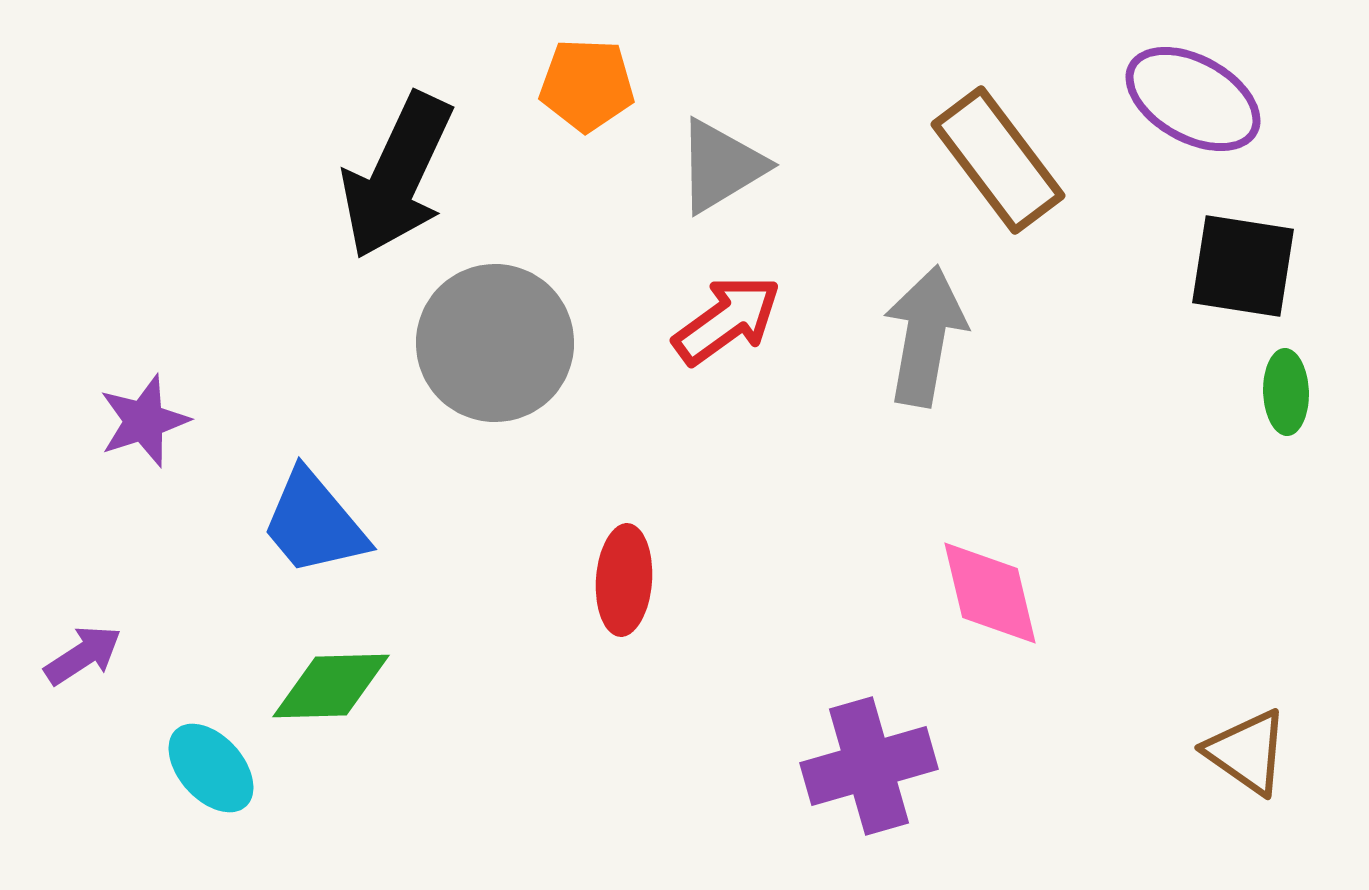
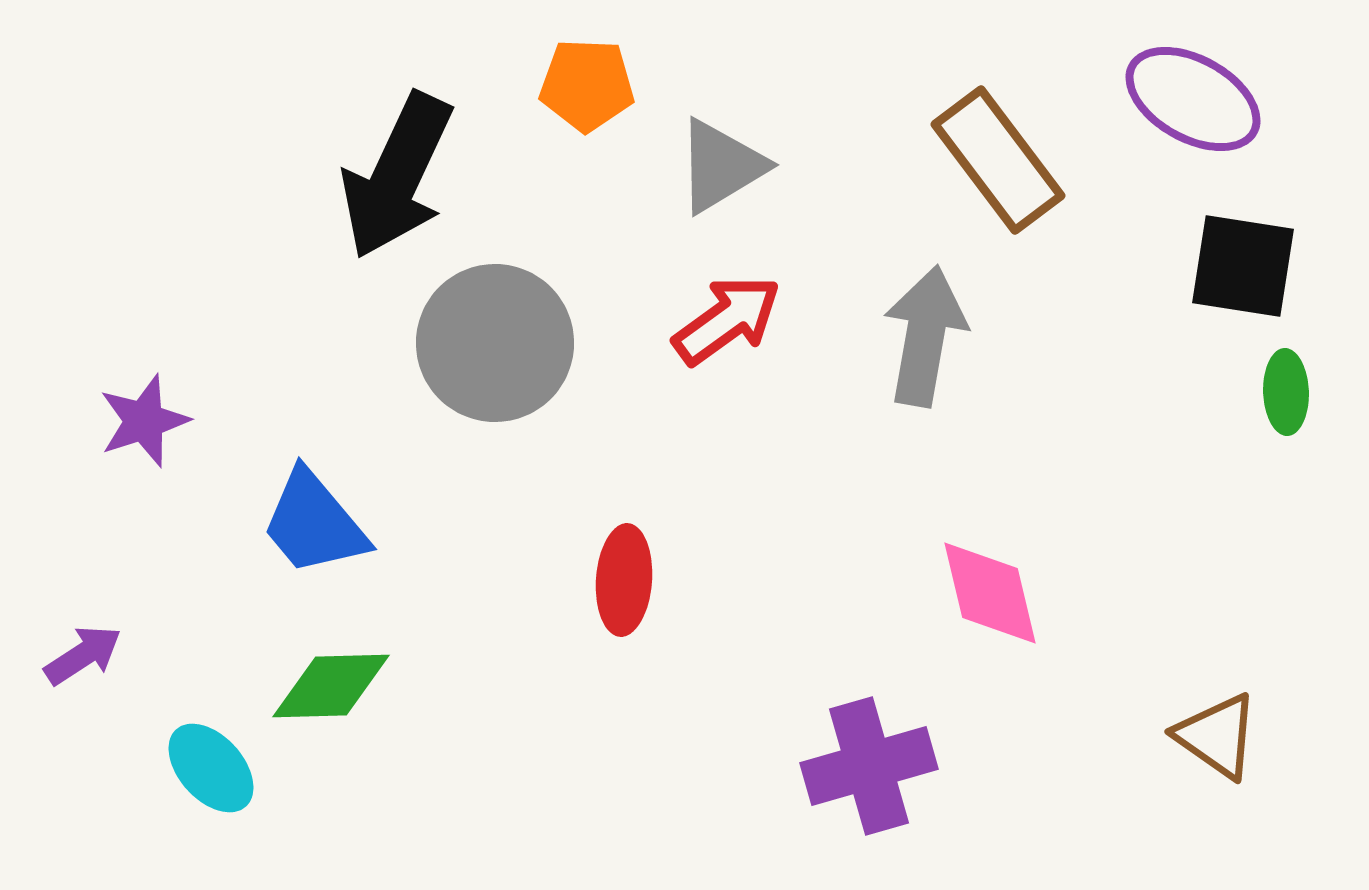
brown triangle: moved 30 px left, 16 px up
